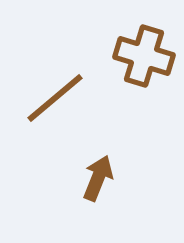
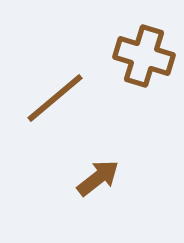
brown arrow: rotated 30 degrees clockwise
